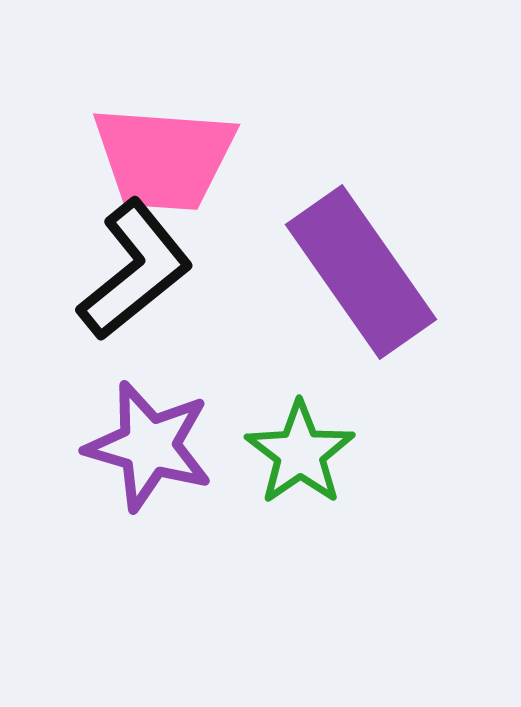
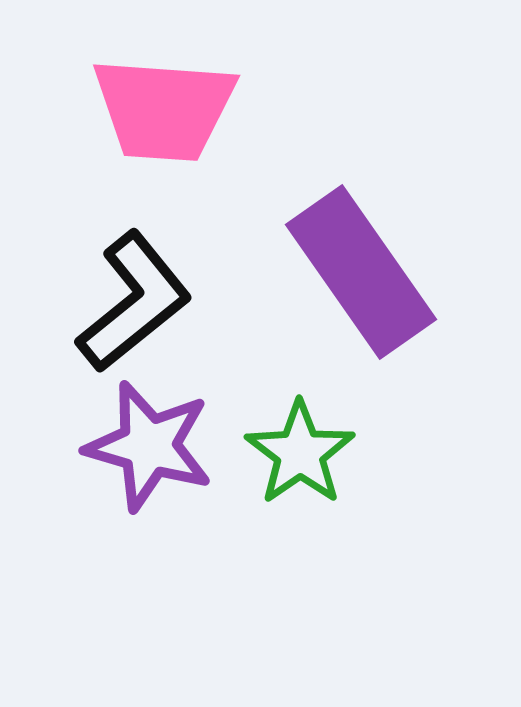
pink trapezoid: moved 49 px up
black L-shape: moved 1 px left, 32 px down
